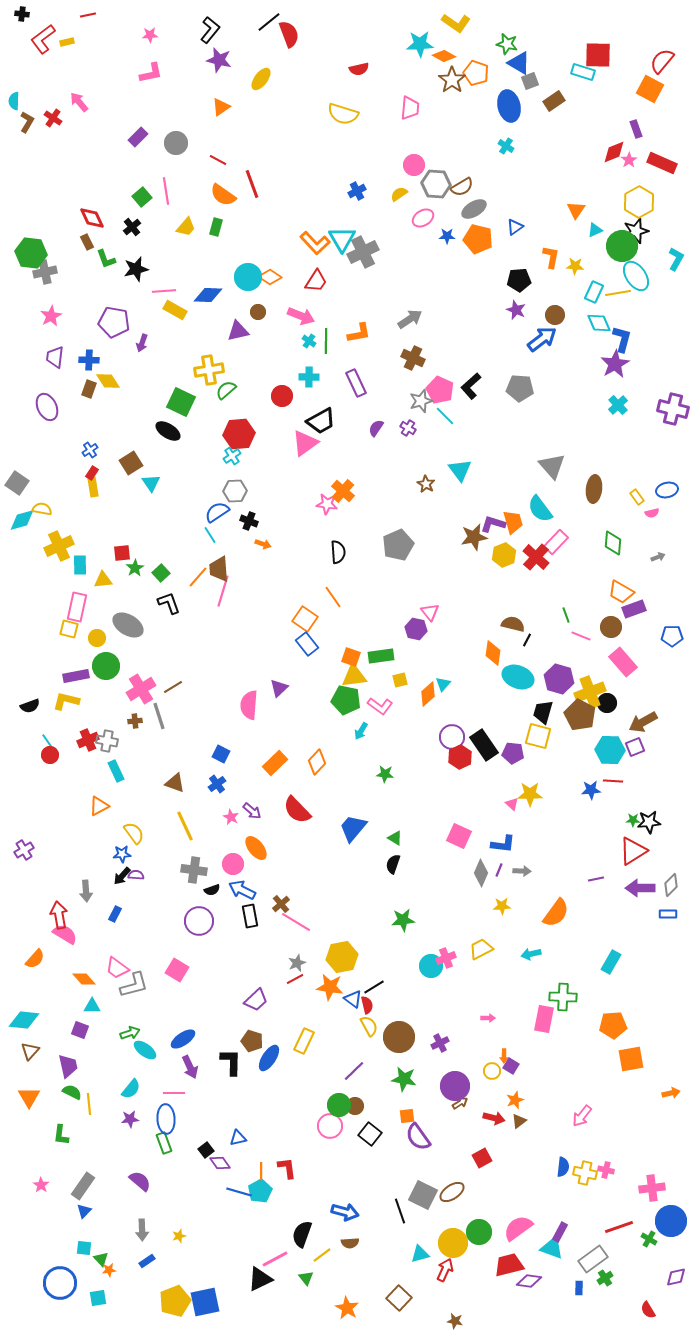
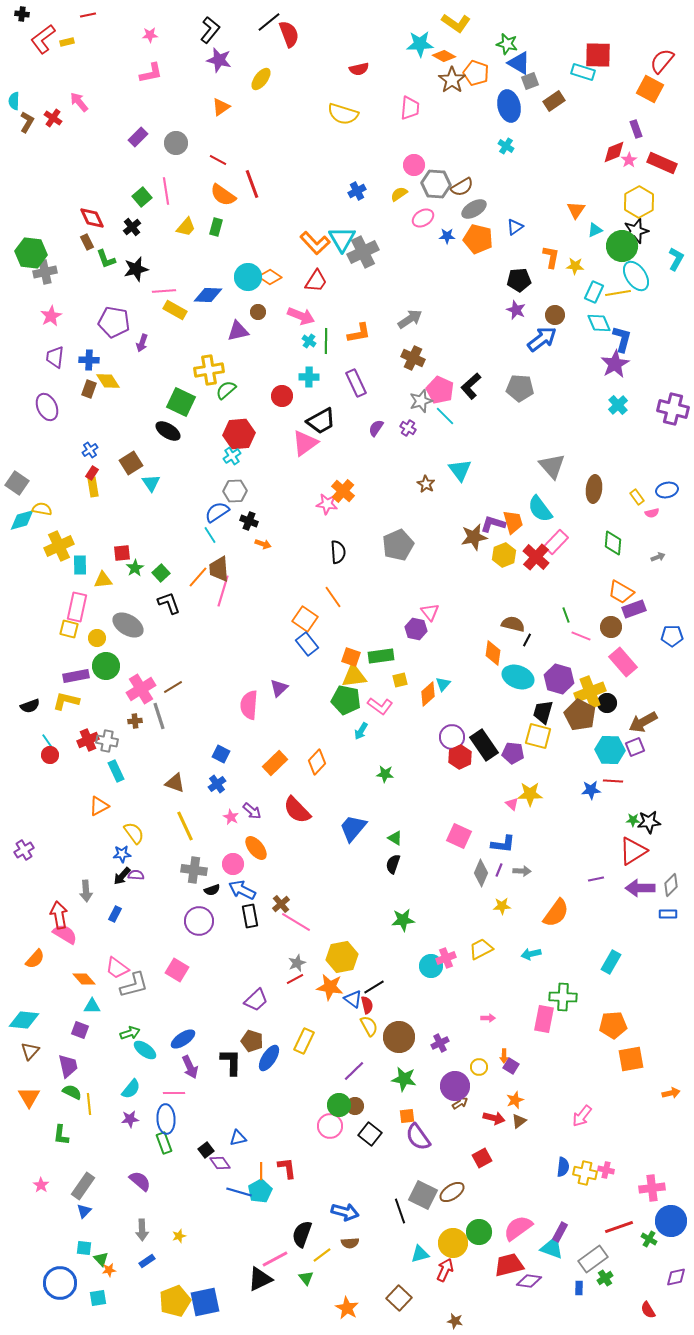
yellow circle at (492, 1071): moved 13 px left, 4 px up
